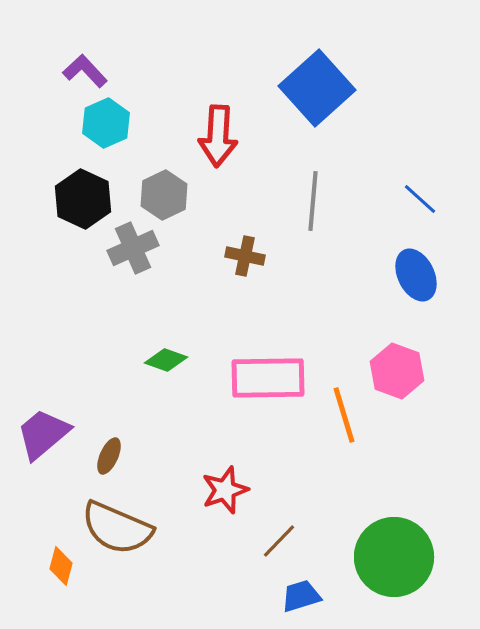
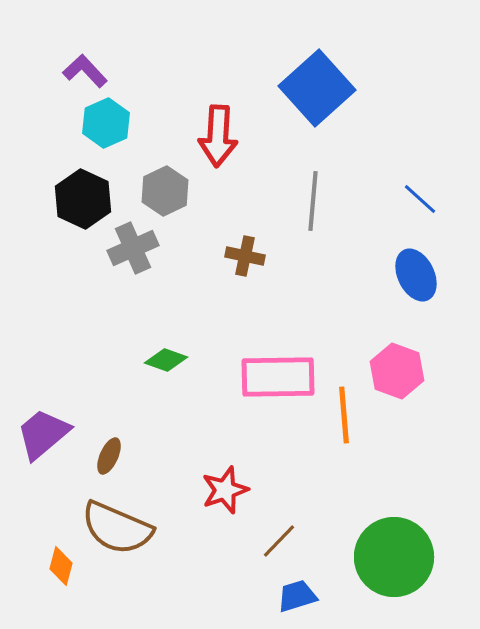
gray hexagon: moved 1 px right, 4 px up
pink rectangle: moved 10 px right, 1 px up
orange line: rotated 12 degrees clockwise
blue trapezoid: moved 4 px left
